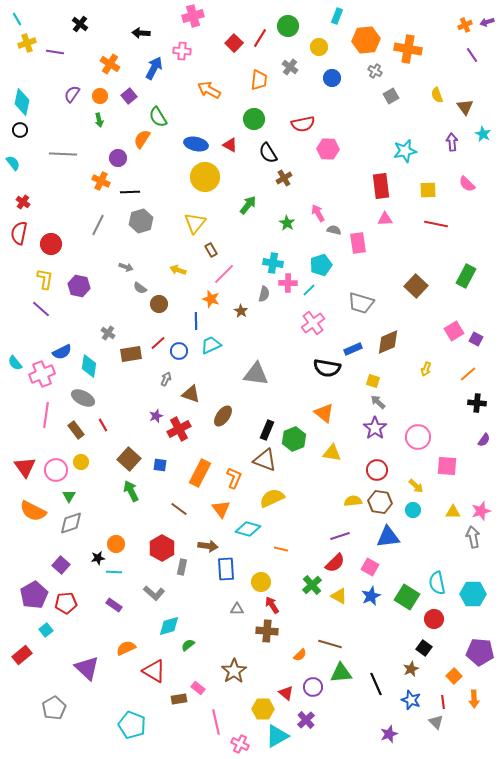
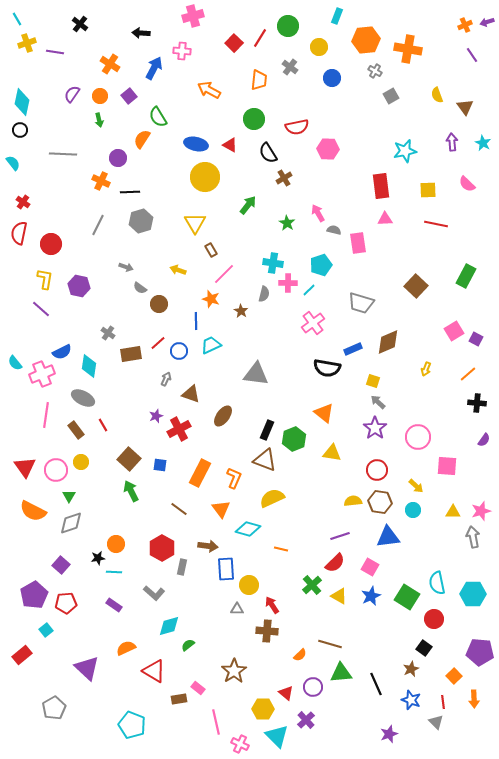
red semicircle at (303, 124): moved 6 px left, 3 px down
cyan star at (483, 134): moved 9 px down
yellow triangle at (195, 223): rotated 10 degrees counterclockwise
yellow circle at (261, 582): moved 12 px left, 3 px down
cyan triangle at (277, 736): rotated 45 degrees counterclockwise
